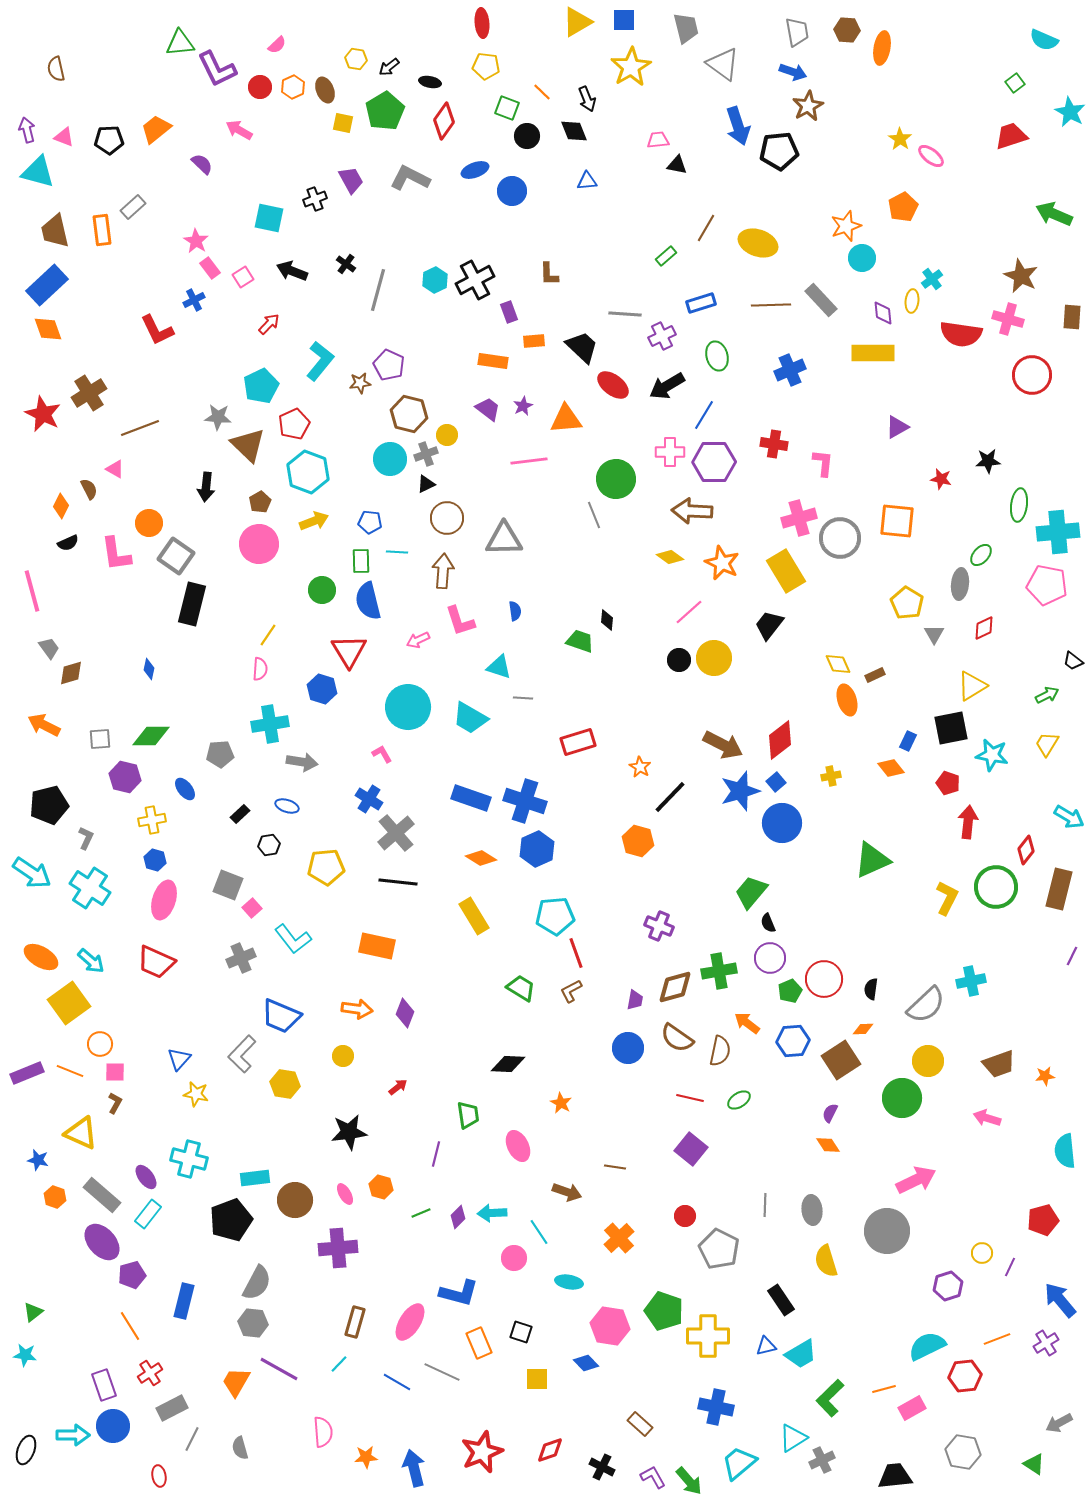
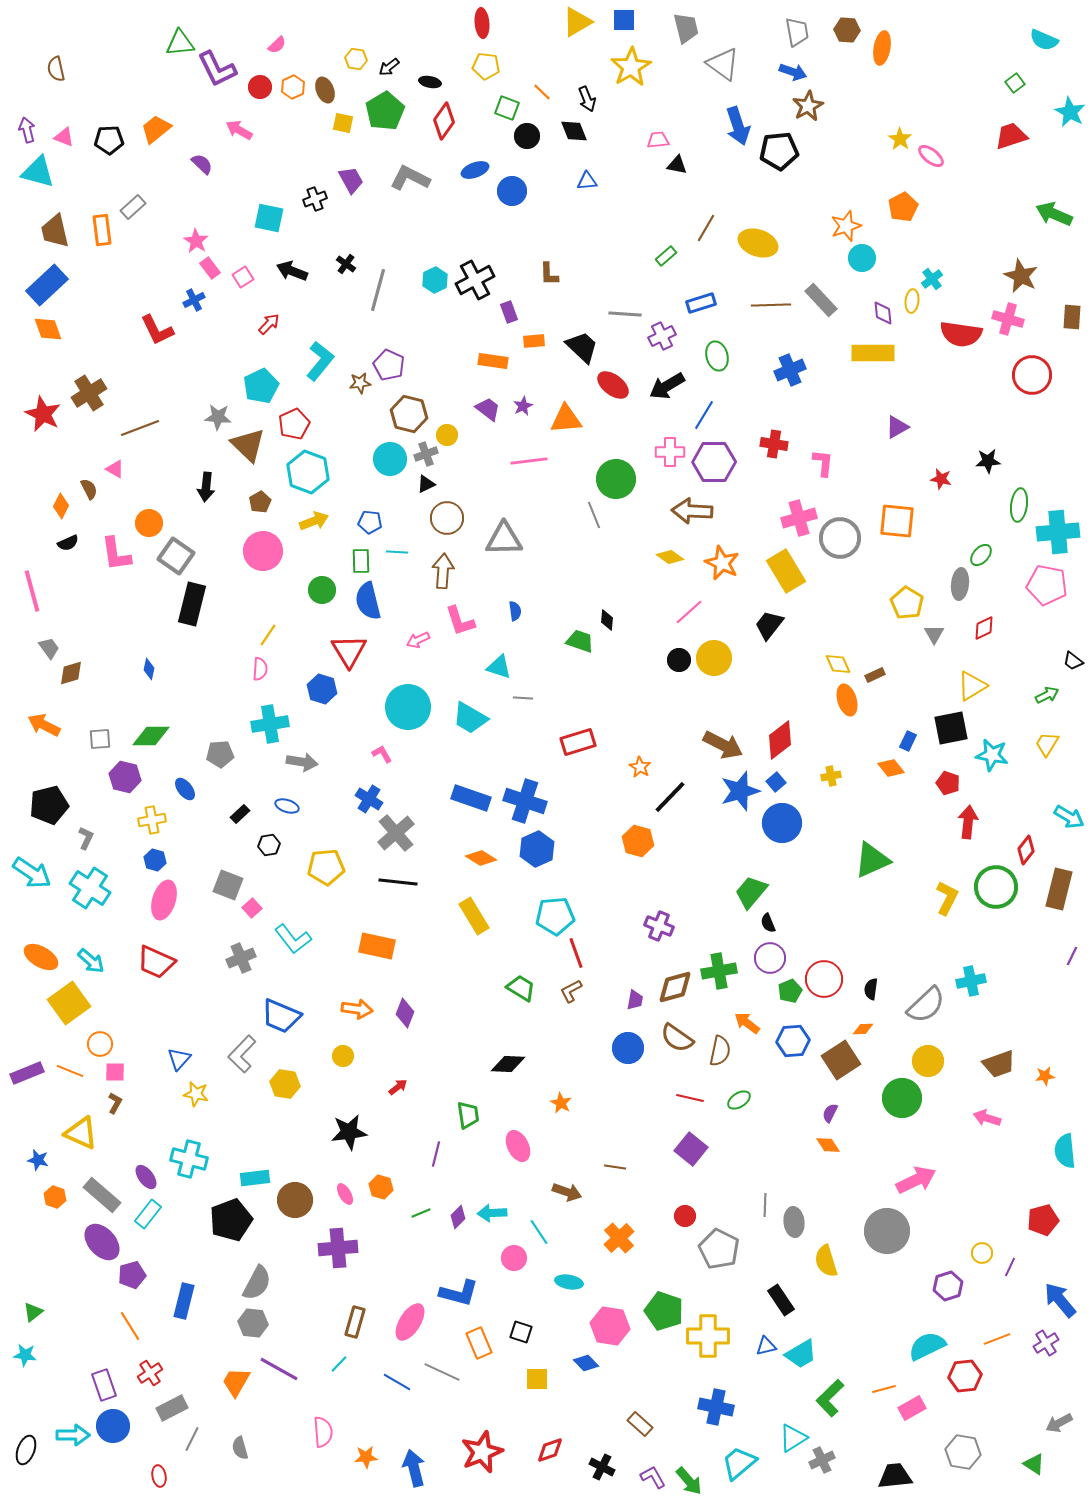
pink circle at (259, 544): moved 4 px right, 7 px down
gray ellipse at (812, 1210): moved 18 px left, 12 px down
